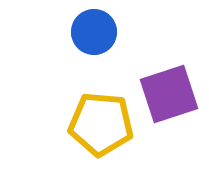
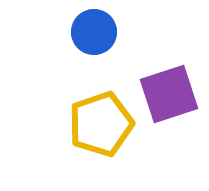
yellow pentagon: rotated 24 degrees counterclockwise
